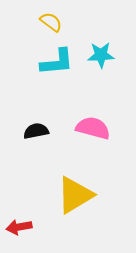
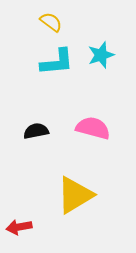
cyan star: rotated 16 degrees counterclockwise
